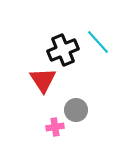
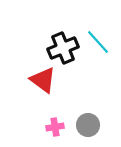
black cross: moved 2 px up
red triangle: rotated 20 degrees counterclockwise
gray circle: moved 12 px right, 15 px down
